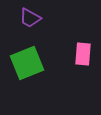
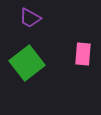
green square: rotated 16 degrees counterclockwise
